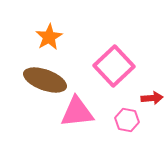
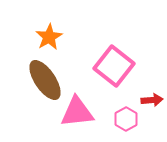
pink square: rotated 9 degrees counterclockwise
brown ellipse: rotated 36 degrees clockwise
red arrow: moved 2 px down
pink hexagon: moved 1 px left, 1 px up; rotated 20 degrees clockwise
